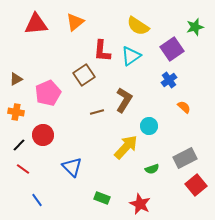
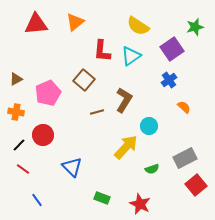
brown square: moved 5 px down; rotated 15 degrees counterclockwise
